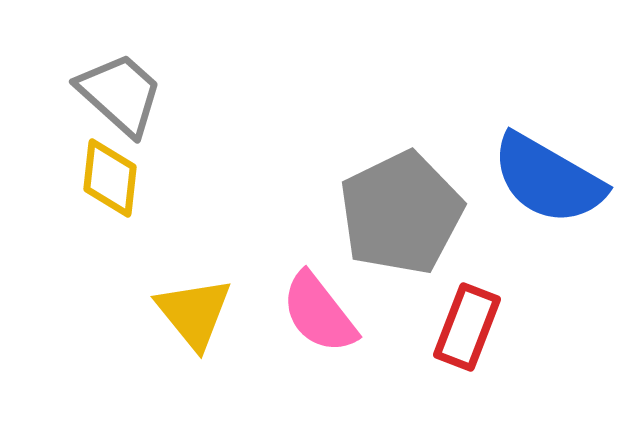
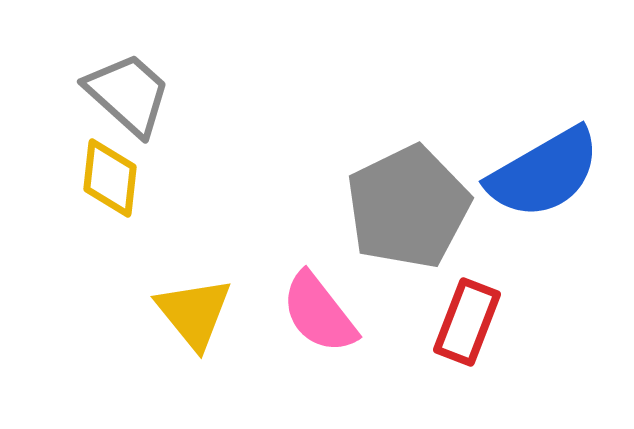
gray trapezoid: moved 8 px right
blue semicircle: moved 4 px left, 6 px up; rotated 60 degrees counterclockwise
gray pentagon: moved 7 px right, 6 px up
red rectangle: moved 5 px up
